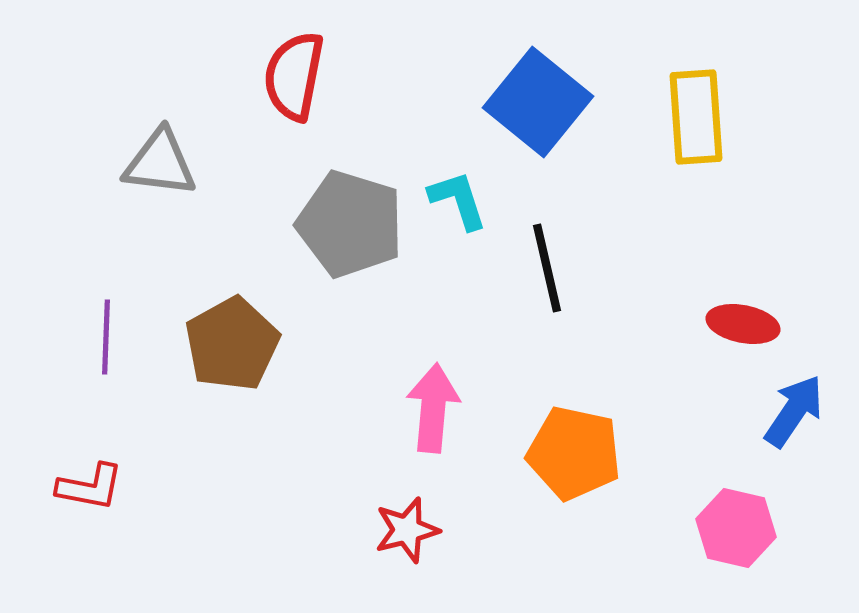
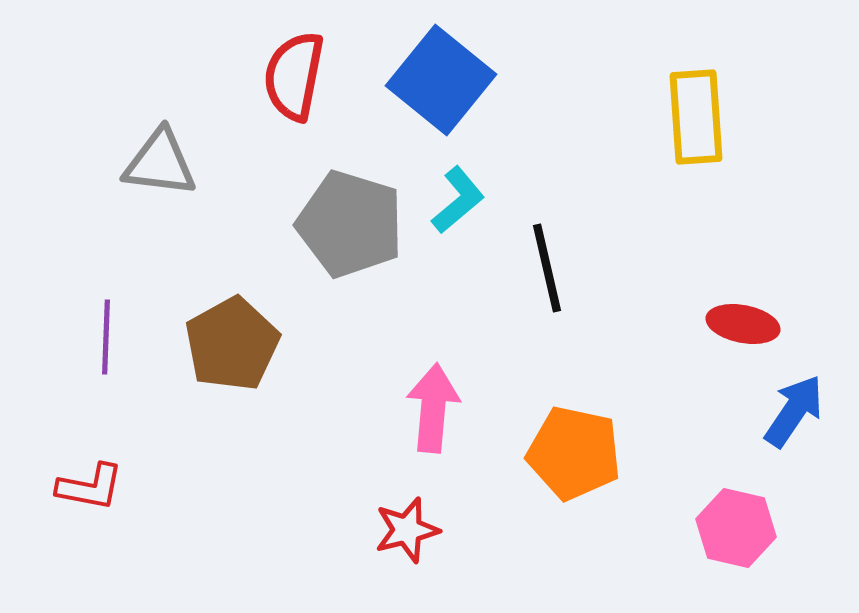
blue square: moved 97 px left, 22 px up
cyan L-shape: rotated 68 degrees clockwise
